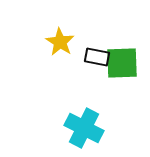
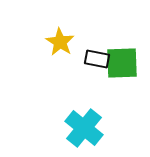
black rectangle: moved 2 px down
cyan cross: rotated 12 degrees clockwise
